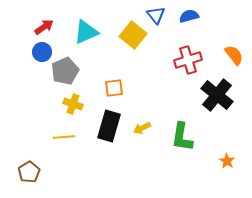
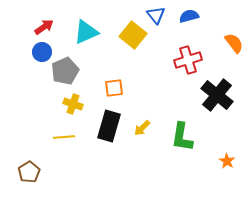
orange semicircle: moved 12 px up
yellow arrow: rotated 18 degrees counterclockwise
